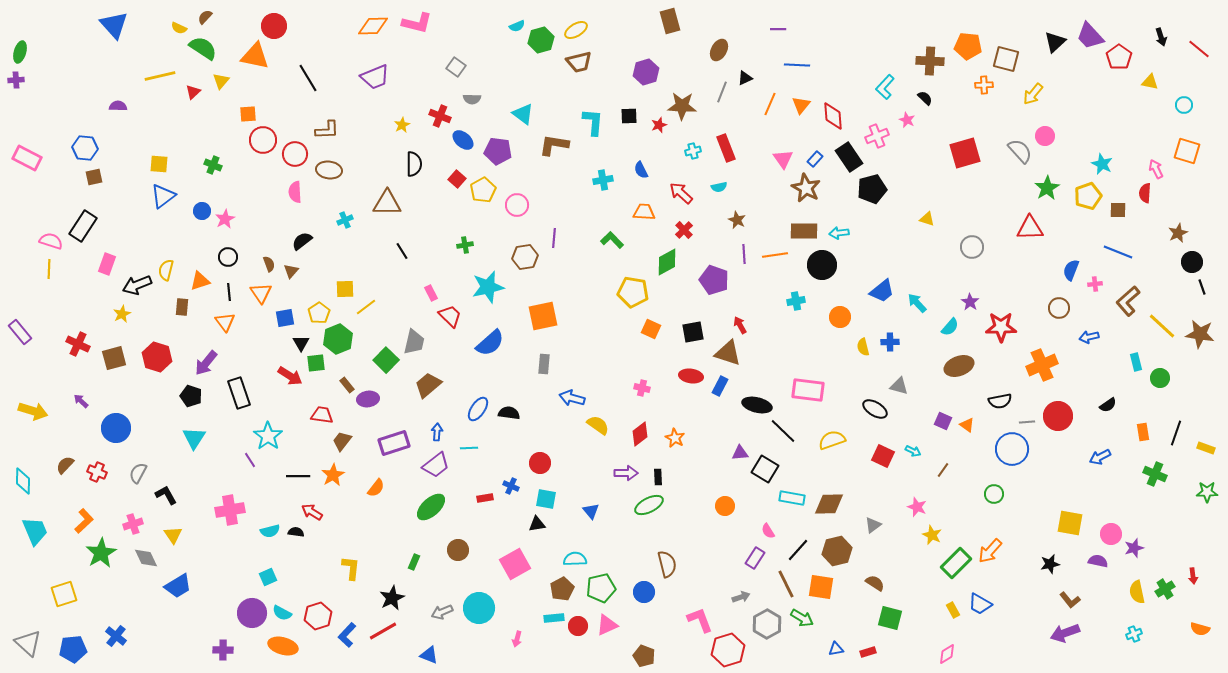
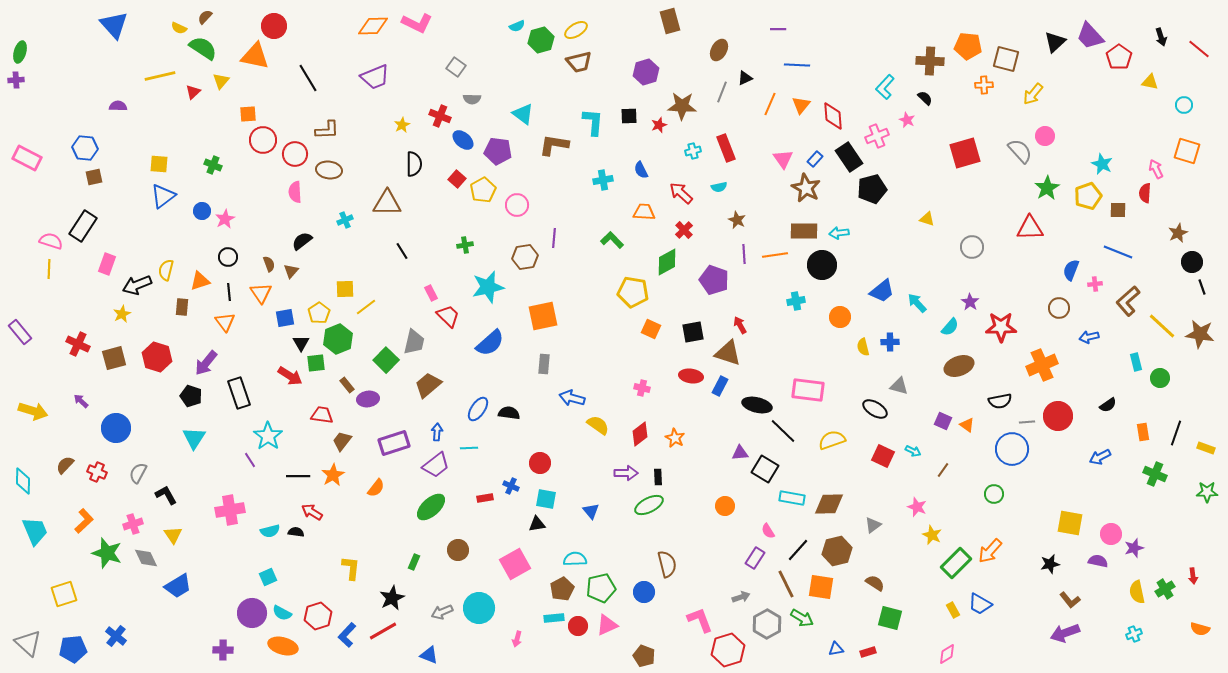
pink L-shape at (417, 23): rotated 12 degrees clockwise
red trapezoid at (450, 316): moved 2 px left
green star at (101, 553): moved 6 px right; rotated 24 degrees counterclockwise
